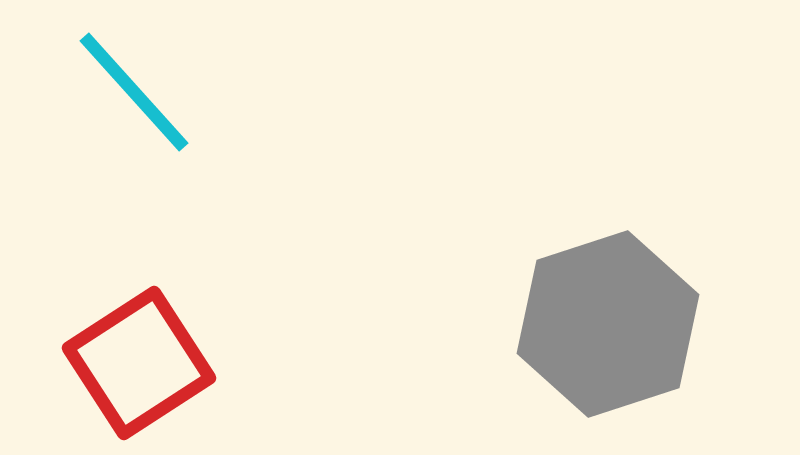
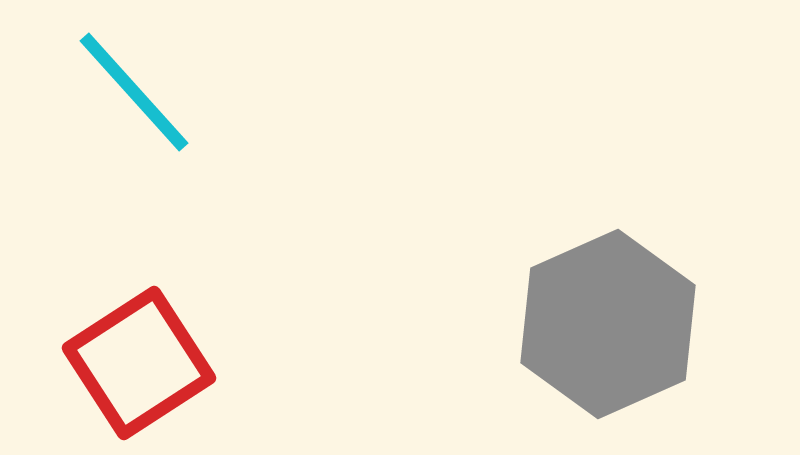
gray hexagon: rotated 6 degrees counterclockwise
